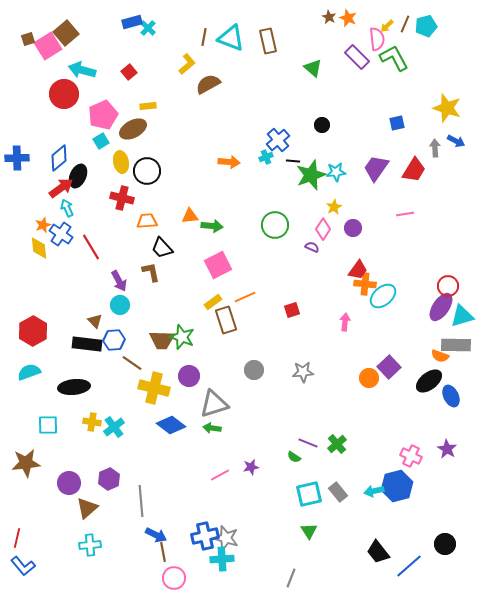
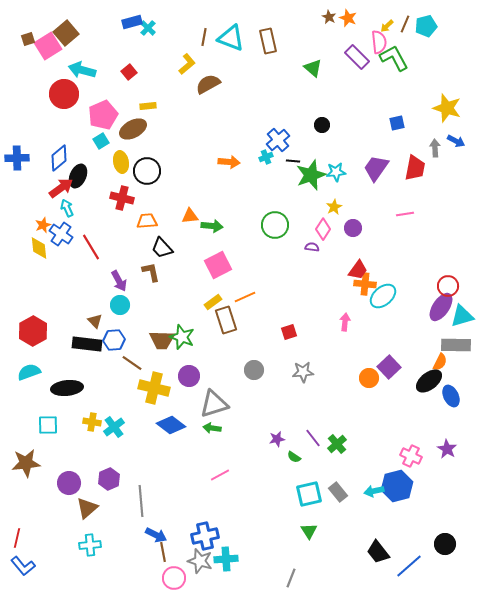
pink semicircle at (377, 39): moved 2 px right, 3 px down
red trapezoid at (414, 170): moved 1 px right, 2 px up; rotated 20 degrees counterclockwise
purple semicircle at (312, 247): rotated 16 degrees counterclockwise
red square at (292, 310): moved 3 px left, 22 px down
orange semicircle at (440, 356): moved 6 px down; rotated 84 degrees counterclockwise
black ellipse at (74, 387): moved 7 px left, 1 px down
purple line at (308, 443): moved 5 px right, 5 px up; rotated 30 degrees clockwise
purple star at (251, 467): moved 26 px right, 28 px up
gray star at (226, 538): moved 26 px left, 23 px down
cyan cross at (222, 559): moved 4 px right
